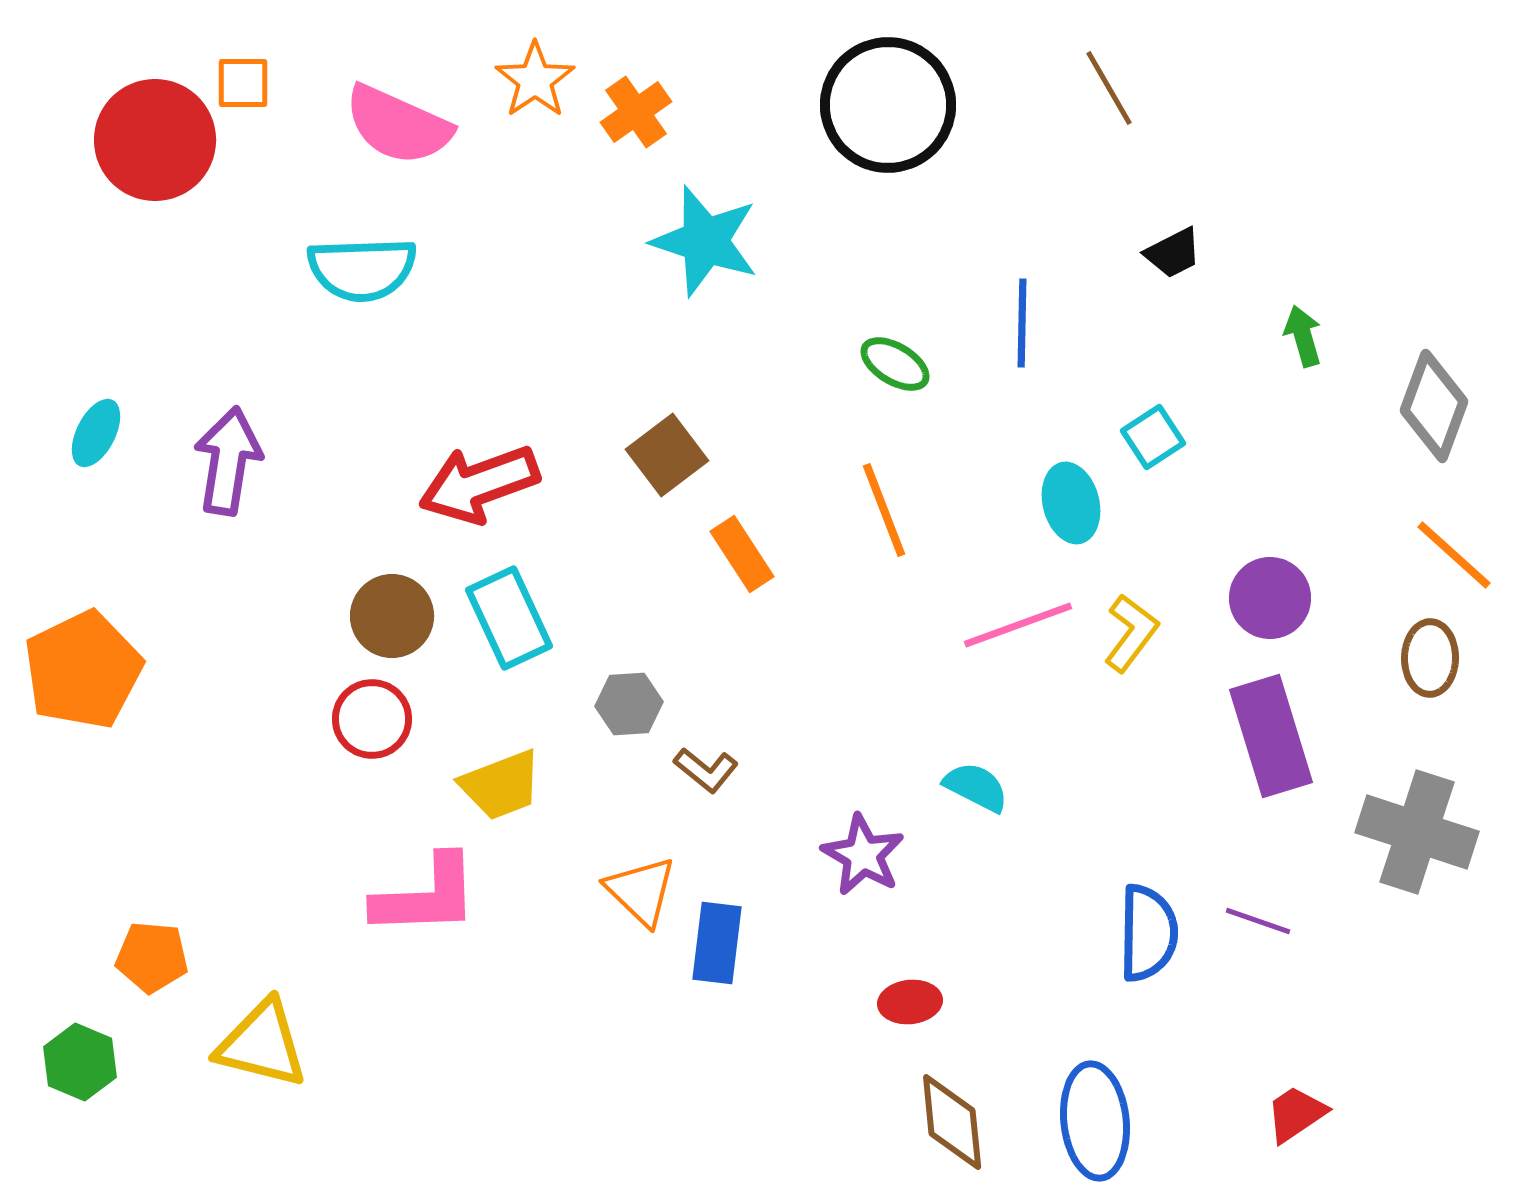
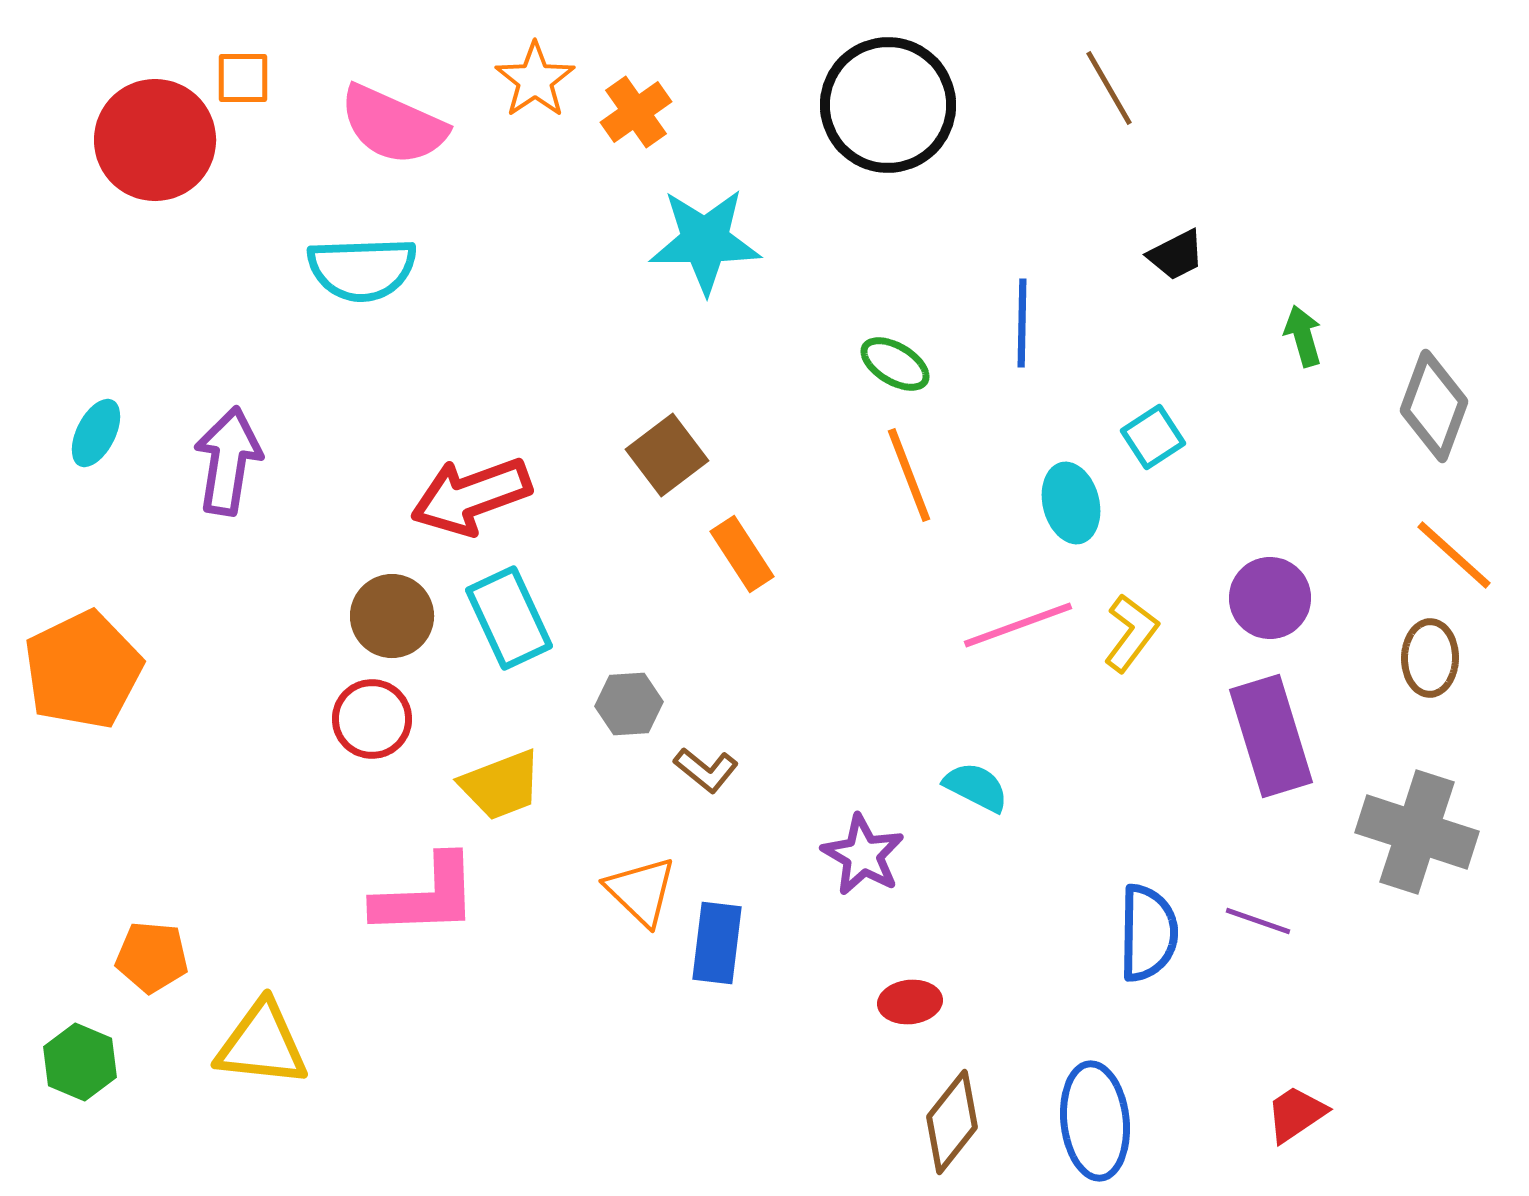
orange square at (243, 83): moved 5 px up
pink semicircle at (398, 125): moved 5 px left
cyan star at (705, 241): rotated 18 degrees counterclockwise
black trapezoid at (1173, 253): moved 3 px right, 2 px down
red arrow at (479, 484): moved 8 px left, 12 px down
orange line at (884, 510): moved 25 px right, 35 px up
yellow triangle at (262, 1044): rotated 8 degrees counterclockwise
brown diamond at (952, 1122): rotated 44 degrees clockwise
